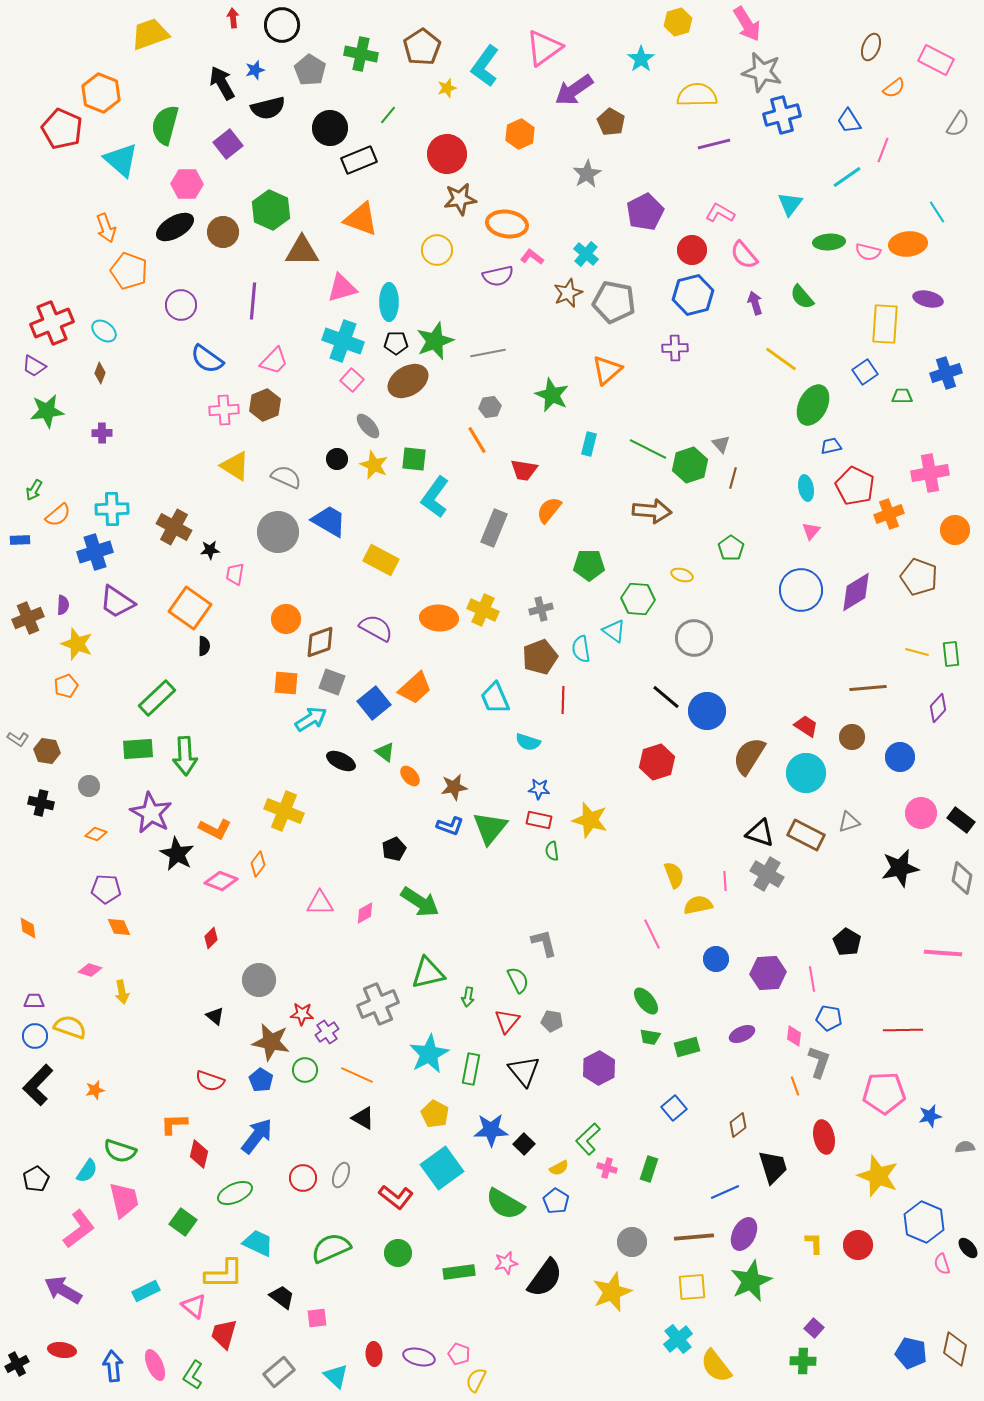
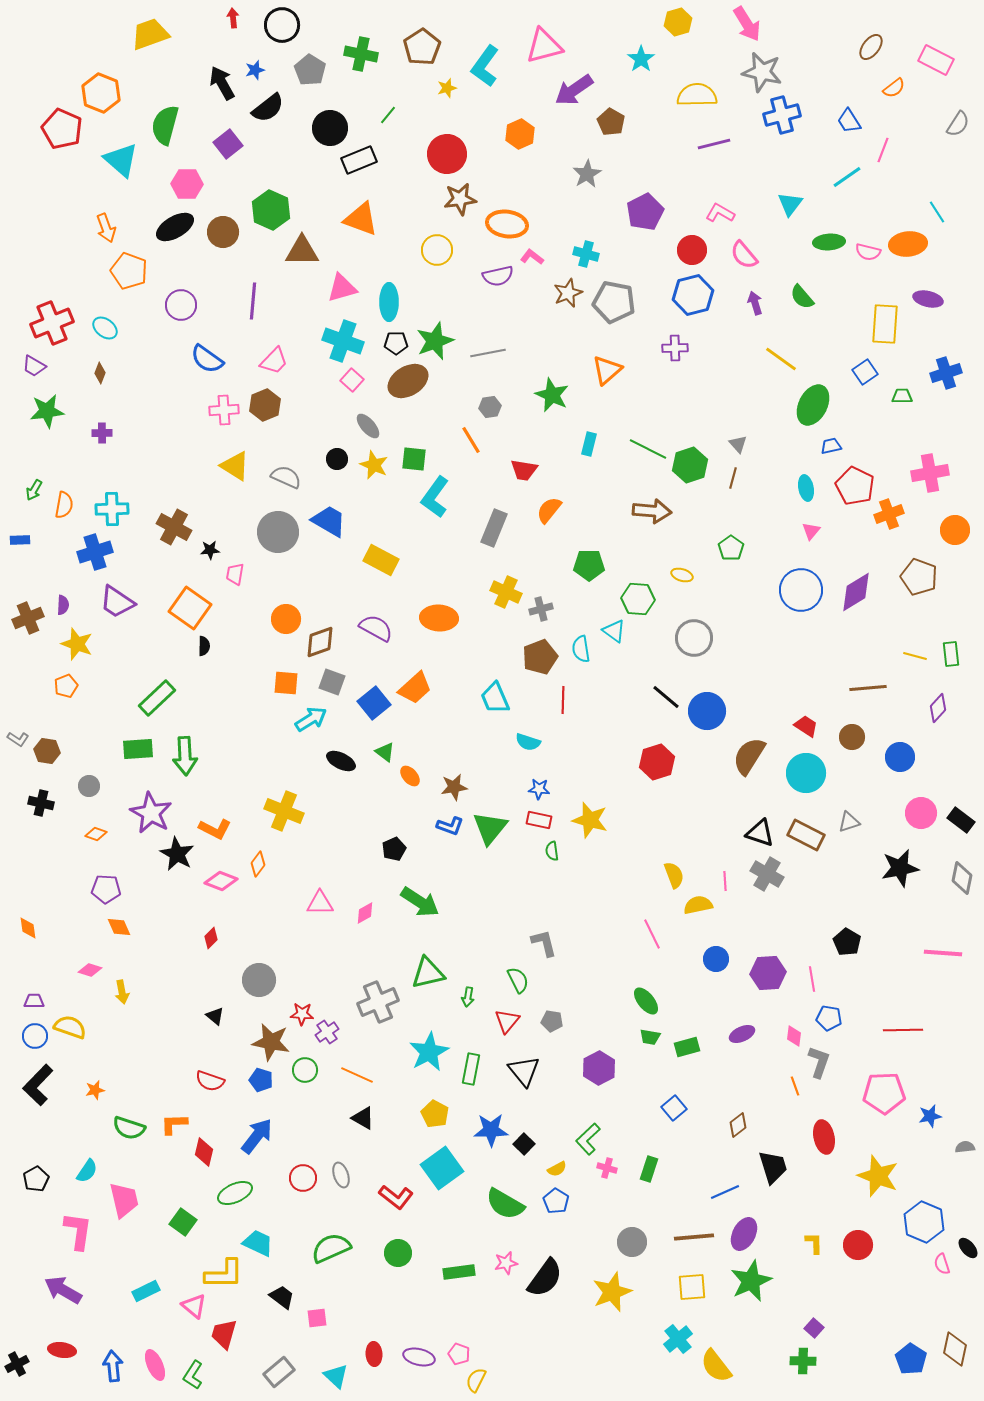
brown ellipse at (871, 47): rotated 16 degrees clockwise
pink triangle at (544, 48): moved 2 px up; rotated 21 degrees clockwise
black semicircle at (268, 108): rotated 24 degrees counterclockwise
cyan cross at (586, 254): rotated 25 degrees counterclockwise
cyan ellipse at (104, 331): moved 1 px right, 3 px up
orange line at (477, 440): moved 6 px left
gray triangle at (721, 444): moved 17 px right
orange semicircle at (58, 515): moved 6 px right, 10 px up; rotated 40 degrees counterclockwise
yellow cross at (483, 610): moved 23 px right, 18 px up
yellow line at (917, 652): moved 2 px left, 4 px down
gray cross at (378, 1004): moved 2 px up
cyan star at (429, 1054): moved 2 px up
blue pentagon at (261, 1080): rotated 15 degrees counterclockwise
green semicircle at (120, 1151): moved 9 px right, 23 px up
red diamond at (199, 1154): moved 5 px right, 2 px up
yellow semicircle at (559, 1168): moved 2 px left, 1 px down
gray ellipse at (341, 1175): rotated 40 degrees counterclockwise
pink L-shape at (79, 1229): moved 1 px left, 2 px down; rotated 45 degrees counterclockwise
blue pentagon at (911, 1353): moved 6 px down; rotated 20 degrees clockwise
